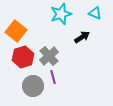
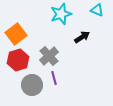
cyan triangle: moved 2 px right, 3 px up
orange square: moved 3 px down; rotated 15 degrees clockwise
red hexagon: moved 5 px left, 3 px down
purple line: moved 1 px right, 1 px down
gray circle: moved 1 px left, 1 px up
